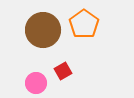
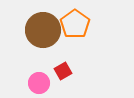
orange pentagon: moved 9 px left
pink circle: moved 3 px right
